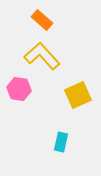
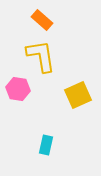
yellow L-shape: moved 1 px left; rotated 33 degrees clockwise
pink hexagon: moved 1 px left
cyan rectangle: moved 15 px left, 3 px down
